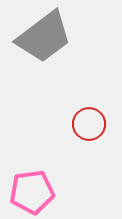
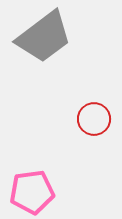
red circle: moved 5 px right, 5 px up
